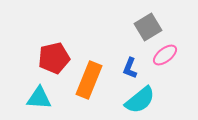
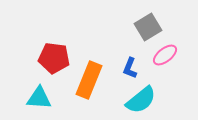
red pentagon: rotated 20 degrees clockwise
cyan semicircle: moved 1 px right
